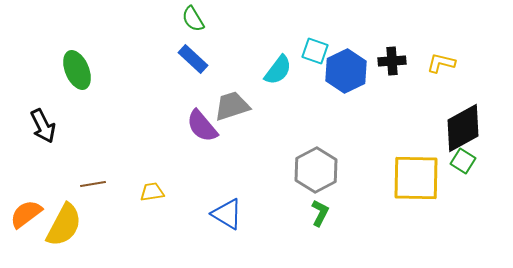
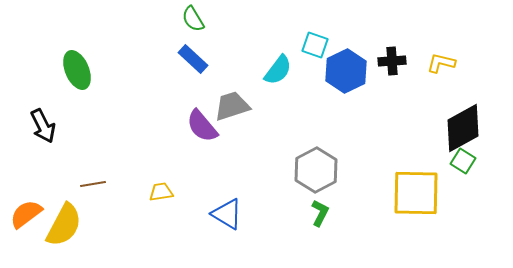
cyan square: moved 6 px up
yellow square: moved 15 px down
yellow trapezoid: moved 9 px right
